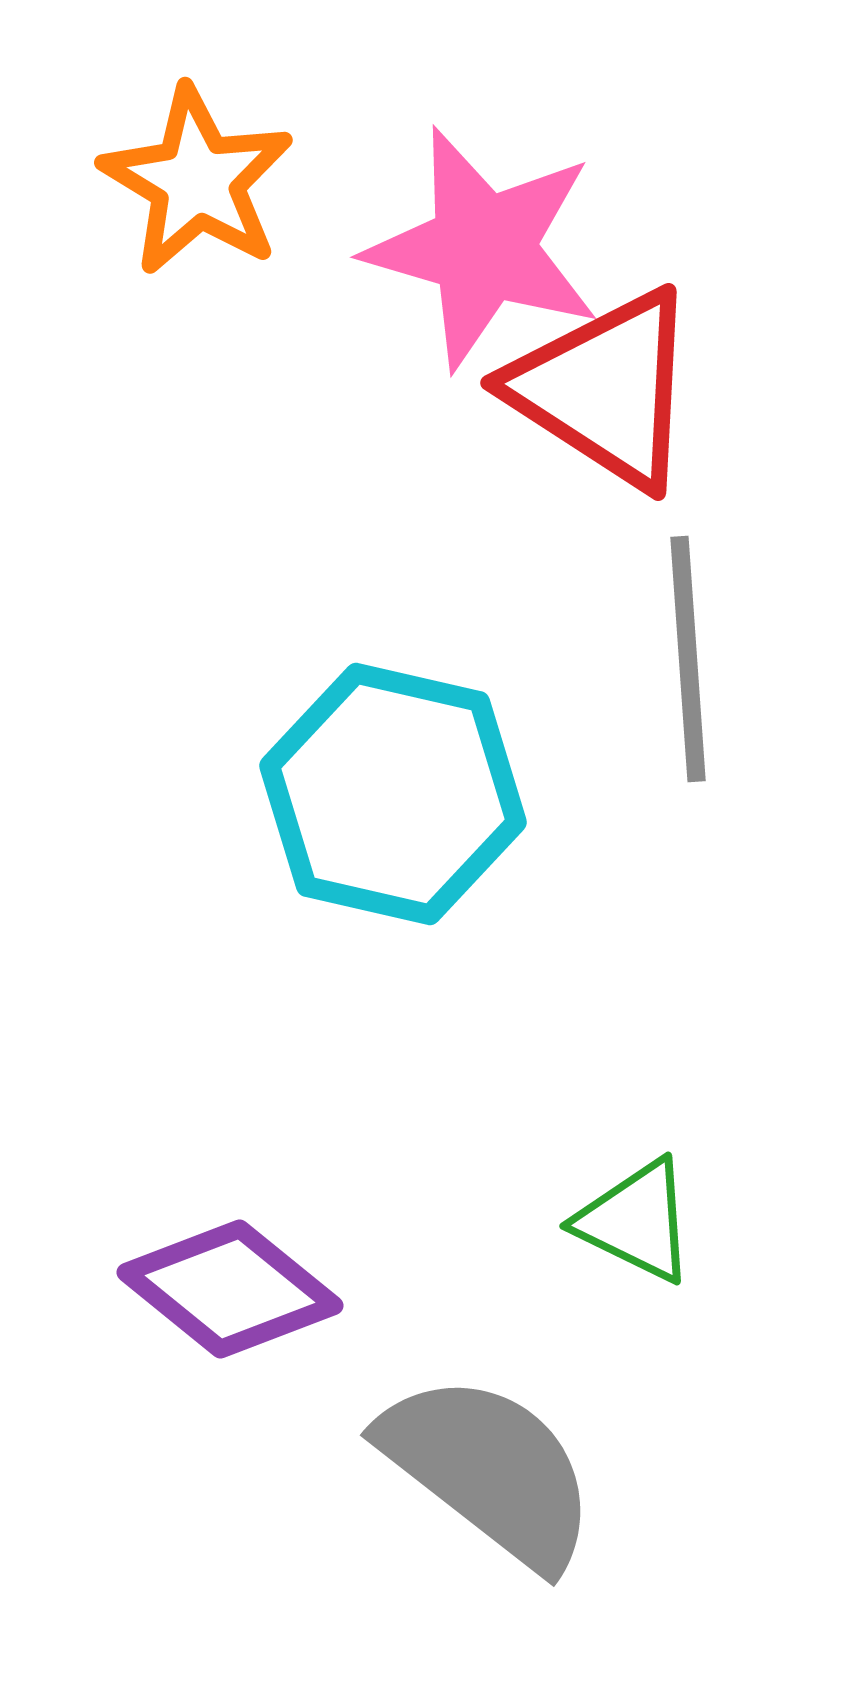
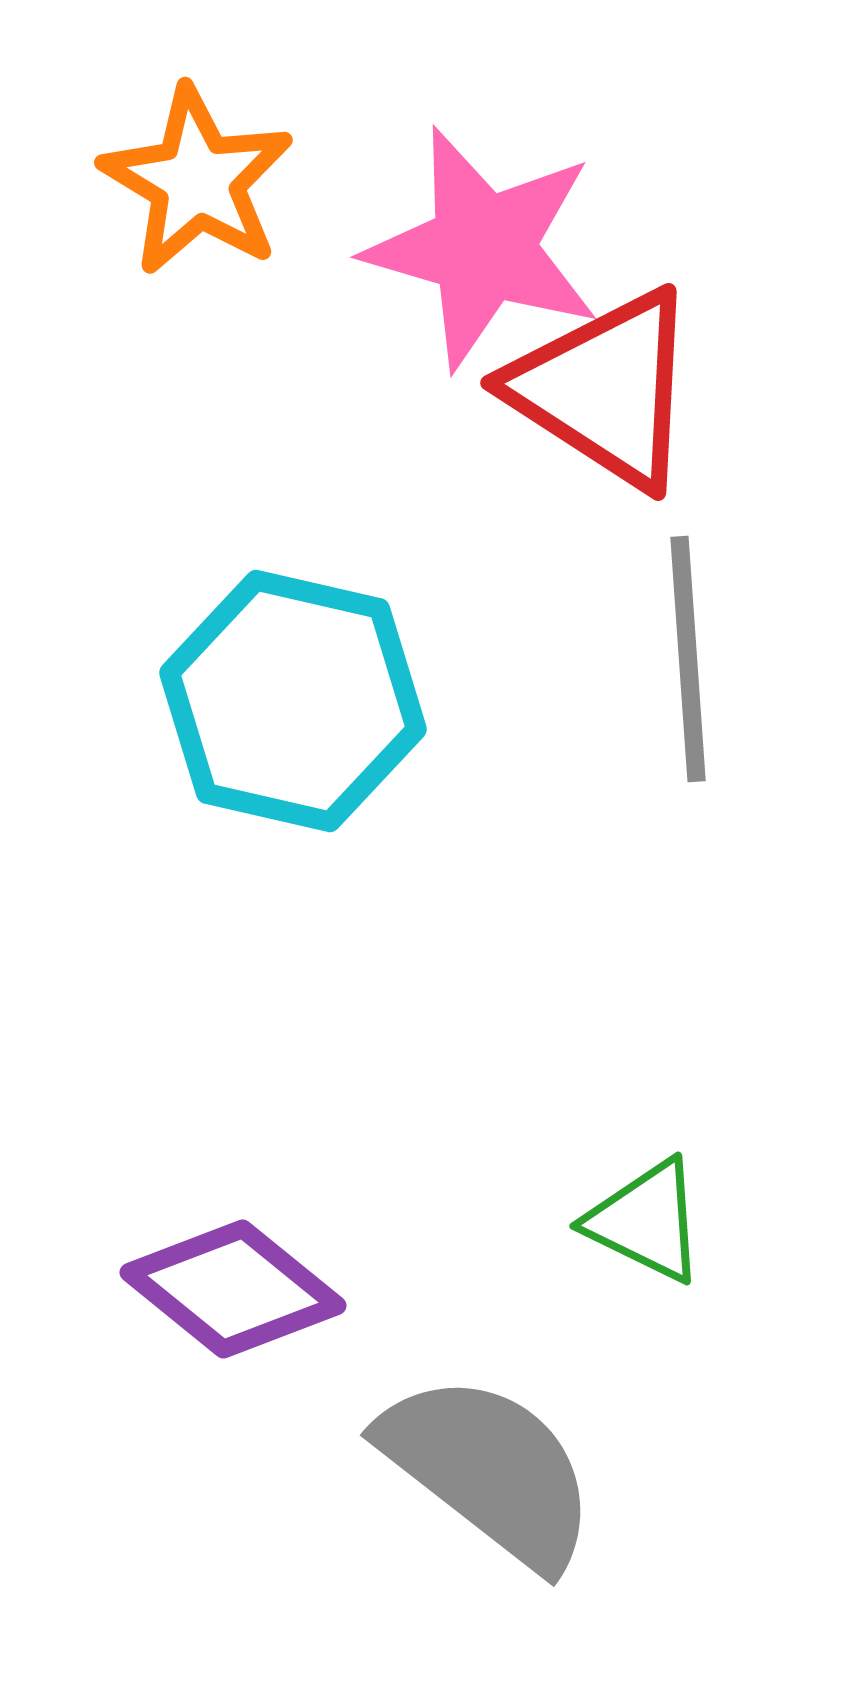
cyan hexagon: moved 100 px left, 93 px up
green triangle: moved 10 px right
purple diamond: moved 3 px right
